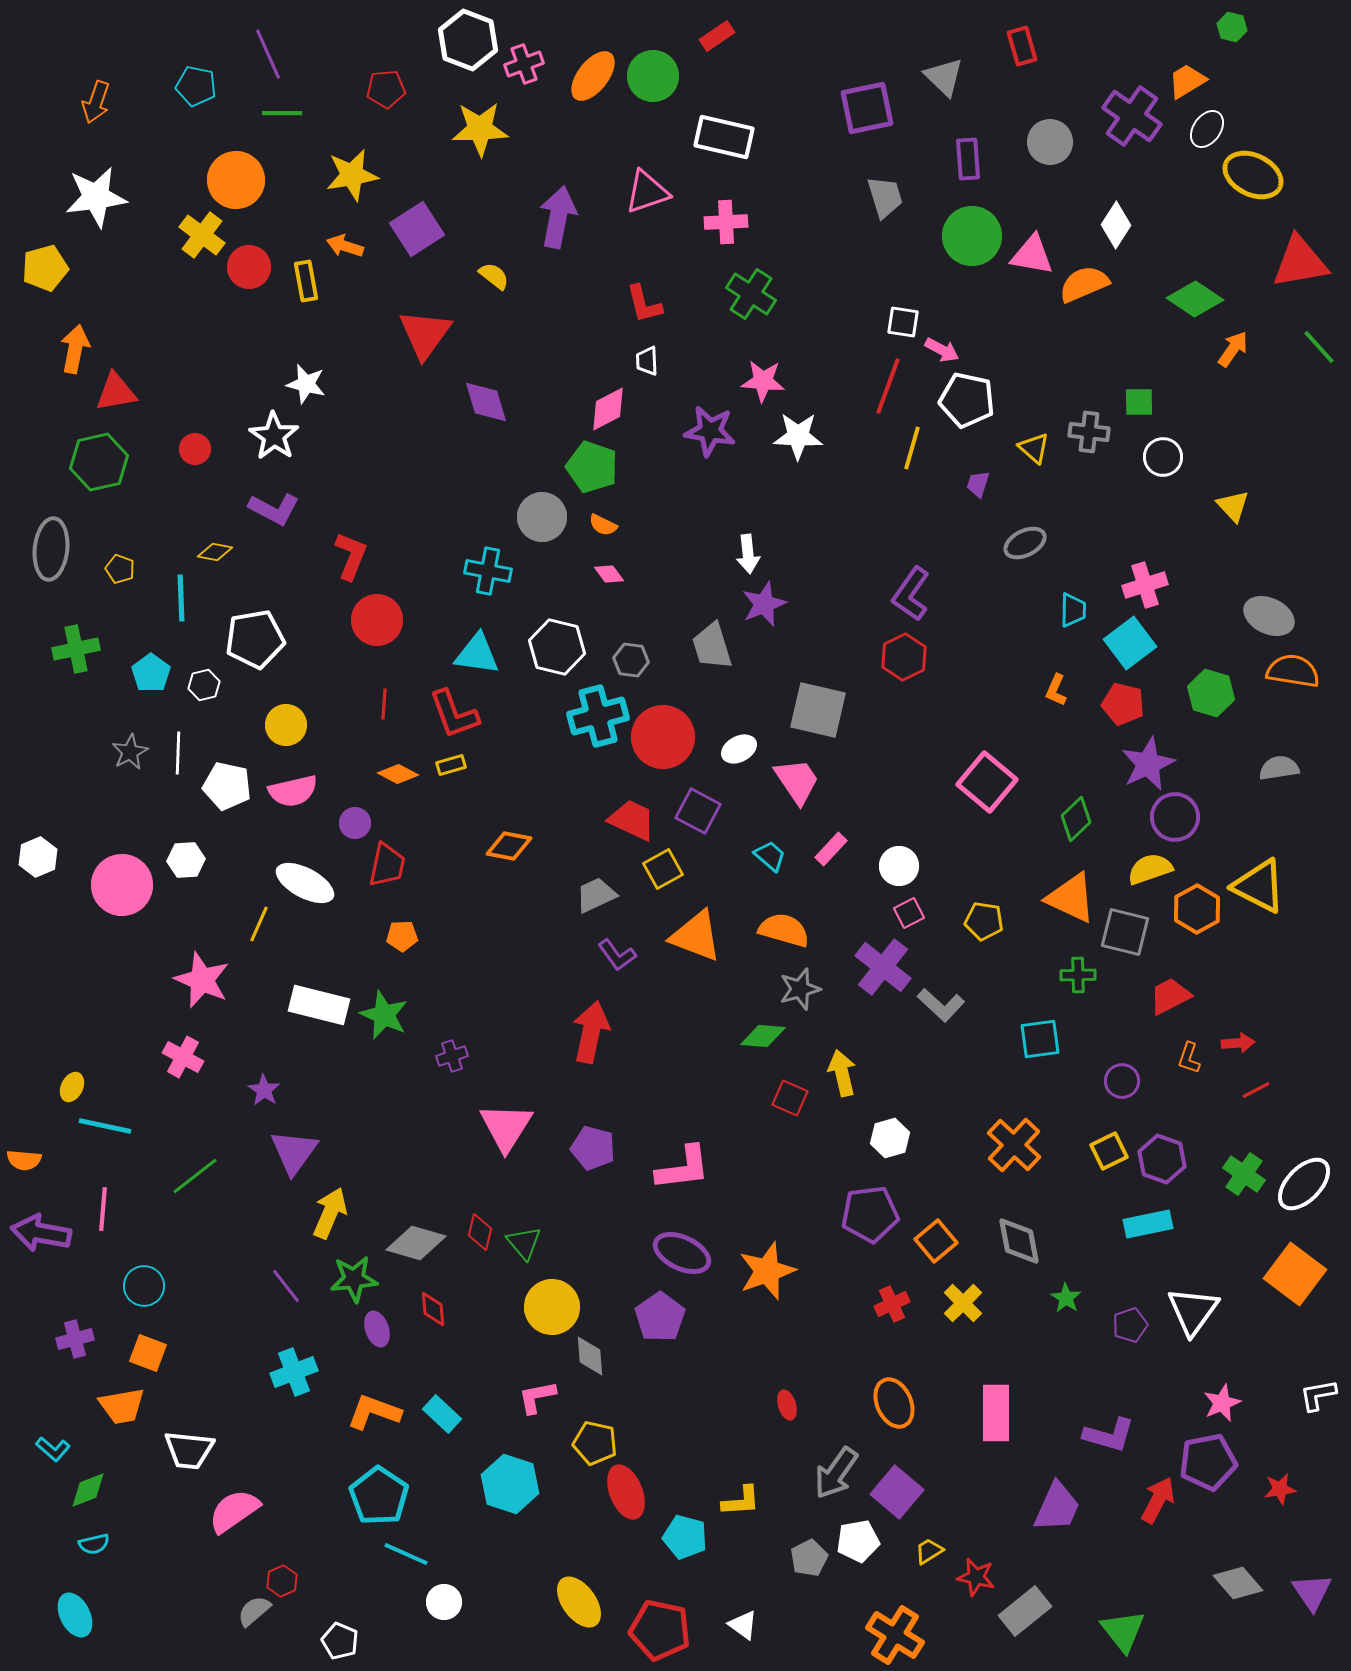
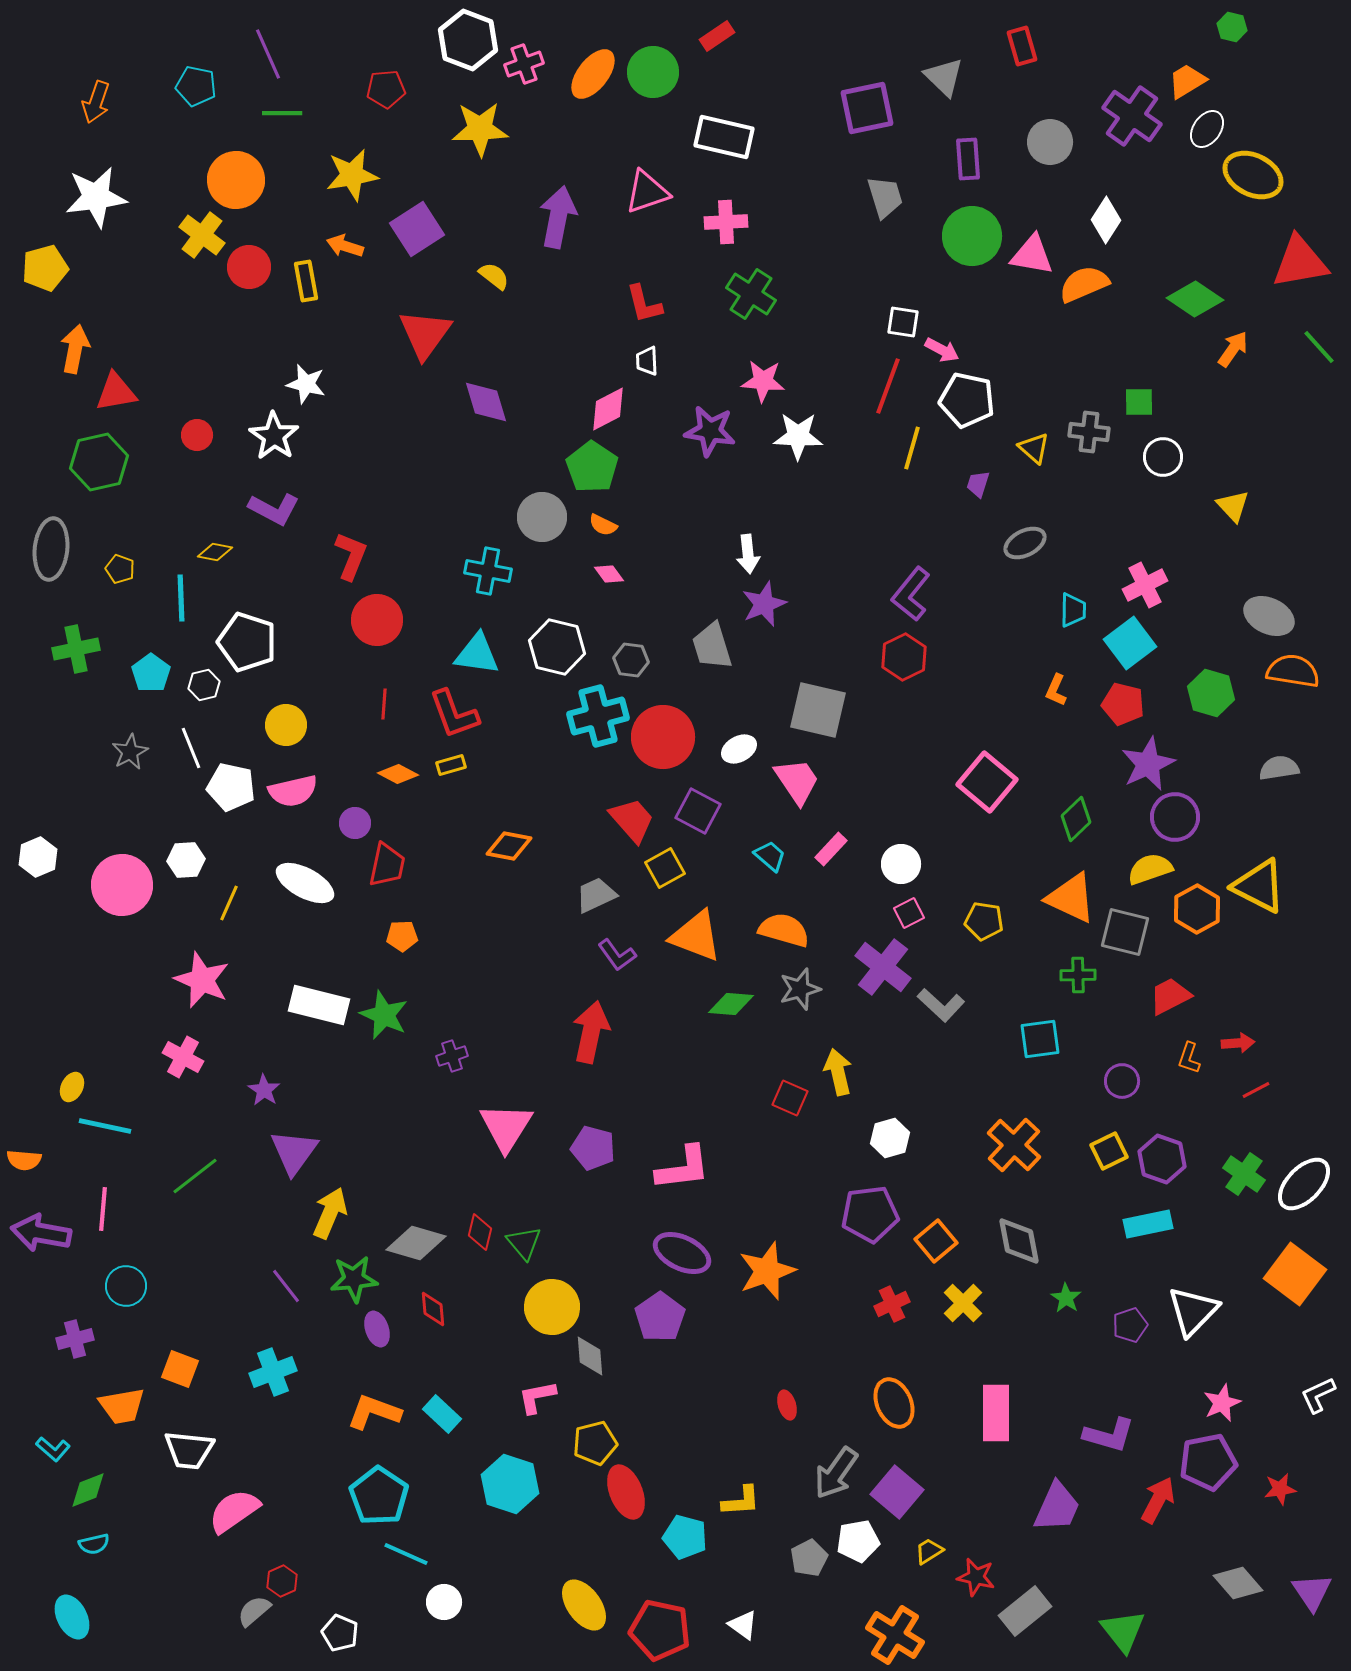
orange ellipse at (593, 76): moved 2 px up
green circle at (653, 76): moved 4 px up
white diamond at (1116, 225): moved 10 px left, 5 px up
red circle at (195, 449): moved 2 px right, 14 px up
green pentagon at (592, 467): rotated 15 degrees clockwise
pink cross at (1145, 585): rotated 9 degrees counterclockwise
purple L-shape at (911, 594): rotated 4 degrees clockwise
white pentagon at (255, 639): moved 8 px left, 3 px down; rotated 28 degrees clockwise
white line at (178, 753): moved 13 px right, 5 px up; rotated 24 degrees counterclockwise
white pentagon at (227, 786): moved 4 px right, 1 px down
red trapezoid at (632, 820): rotated 24 degrees clockwise
white circle at (899, 866): moved 2 px right, 2 px up
yellow square at (663, 869): moved 2 px right, 1 px up
yellow line at (259, 924): moved 30 px left, 21 px up
green diamond at (763, 1036): moved 32 px left, 32 px up
yellow arrow at (842, 1073): moved 4 px left, 1 px up
cyan circle at (144, 1286): moved 18 px left
white triangle at (1193, 1311): rotated 8 degrees clockwise
orange square at (148, 1353): moved 32 px right, 16 px down
cyan cross at (294, 1372): moved 21 px left
white L-shape at (1318, 1395): rotated 15 degrees counterclockwise
yellow pentagon at (595, 1443): rotated 27 degrees counterclockwise
yellow ellipse at (579, 1602): moved 5 px right, 3 px down
cyan ellipse at (75, 1615): moved 3 px left, 2 px down
white pentagon at (340, 1641): moved 8 px up
